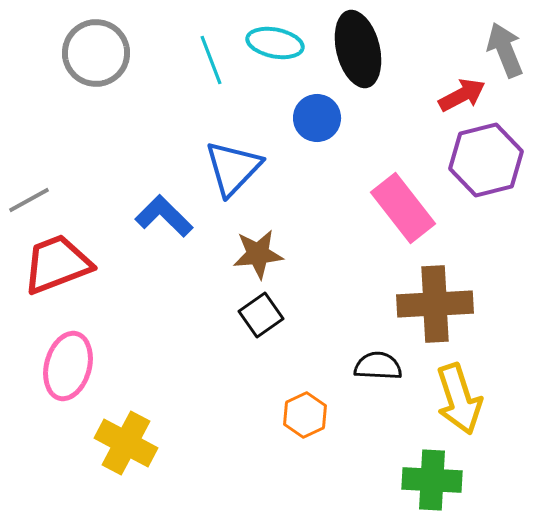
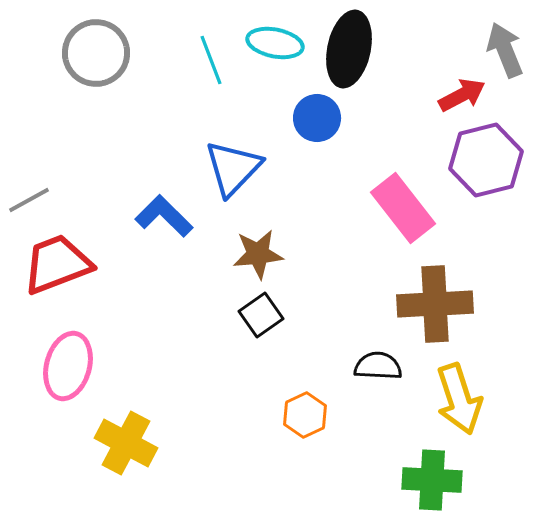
black ellipse: moved 9 px left; rotated 26 degrees clockwise
